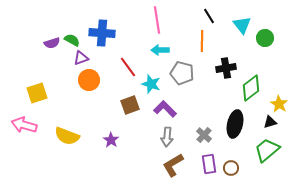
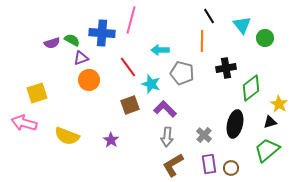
pink line: moved 26 px left; rotated 24 degrees clockwise
pink arrow: moved 2 px up
